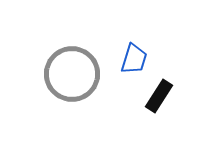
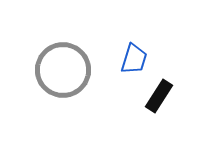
gray circle: moved 9 px left, 4 px up
